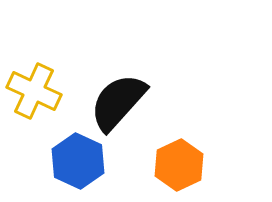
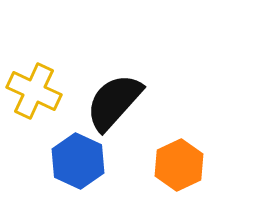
black semicircle: moved 4 px left
